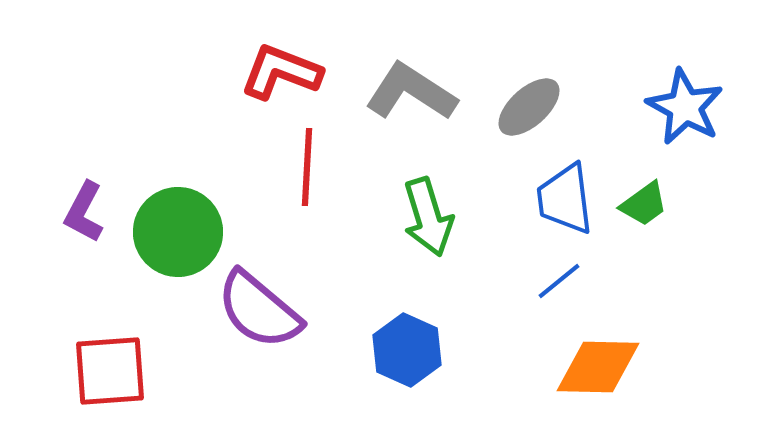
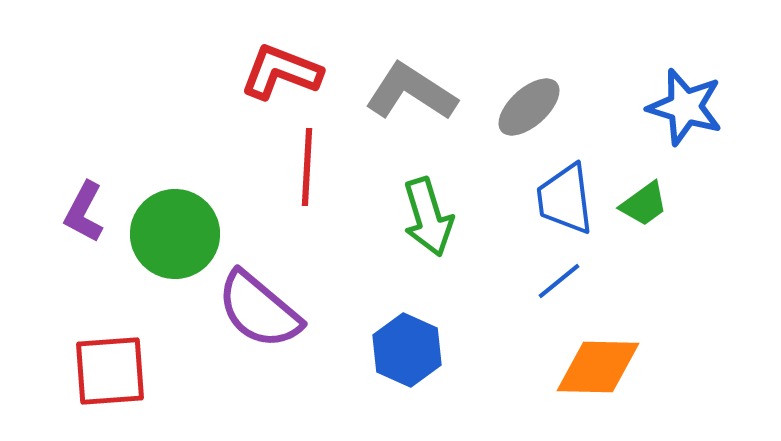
blue star: rotated 12 degrees counterclockwise
green circle: moved 3 px left, 2 px down
